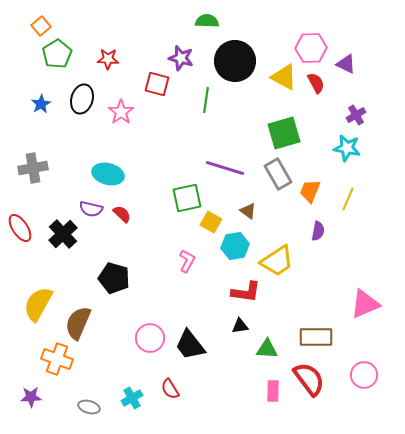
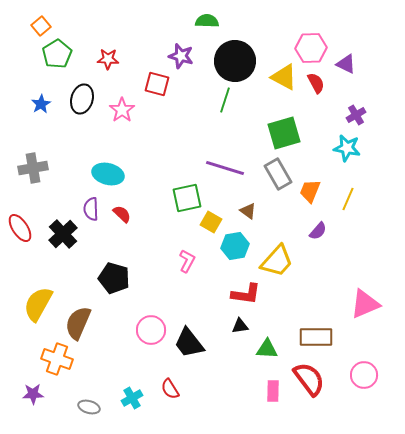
purple star at (181, 58): moved 2 px up
green line at (206, 100): moved 19 px right; rotated 10 degrees clockwise
pink star at (121, 112): moved 1 px right, 2 px up
purple semicircle at (91, 209): rotated 75 degrees clockwise
purple semicircle at (318, 231): rotated 30 degrees clockwise
yellow trapezoid at (277, 261): rotated 15 degrees counterclockwise
red L-shape at (246, 292): moved 2 px down
pink circle at (150, 338): moved 1 px right, 8 px up
black trapezoid at (190, 345): moved 1 px left, 2 px up
purple star at (31, 397): moved 2 px right, 3 px up
